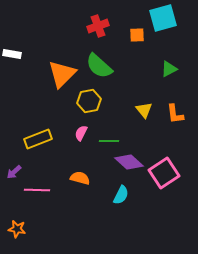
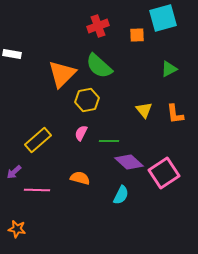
yellow hexagon: moved 2 px left, 1 px up
yellow rectangle: moved 1 px down; rotated 20 degrees counterclockwise
